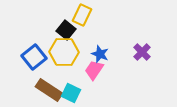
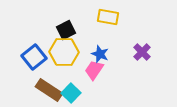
yellow rectangle: moved 26 px right, 2 px down; rotated 75 degrees clockwise
black square: rotated 24 degrees clockwise
cyan square: rotated 18 degrees clockwise
